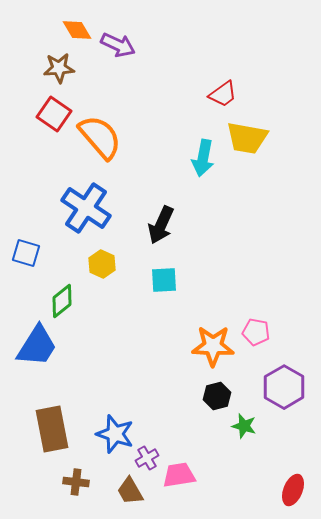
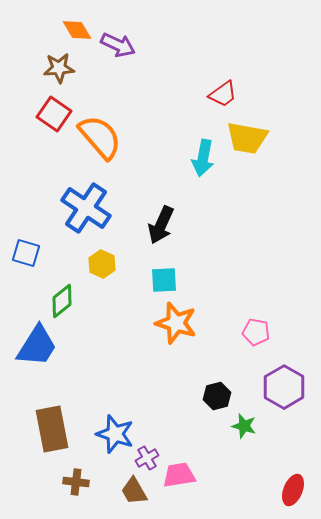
orange star: moved 37 px left, 23 px up; rotated 15 degrees clockwise
brown trapezoid: moved 4 px right
